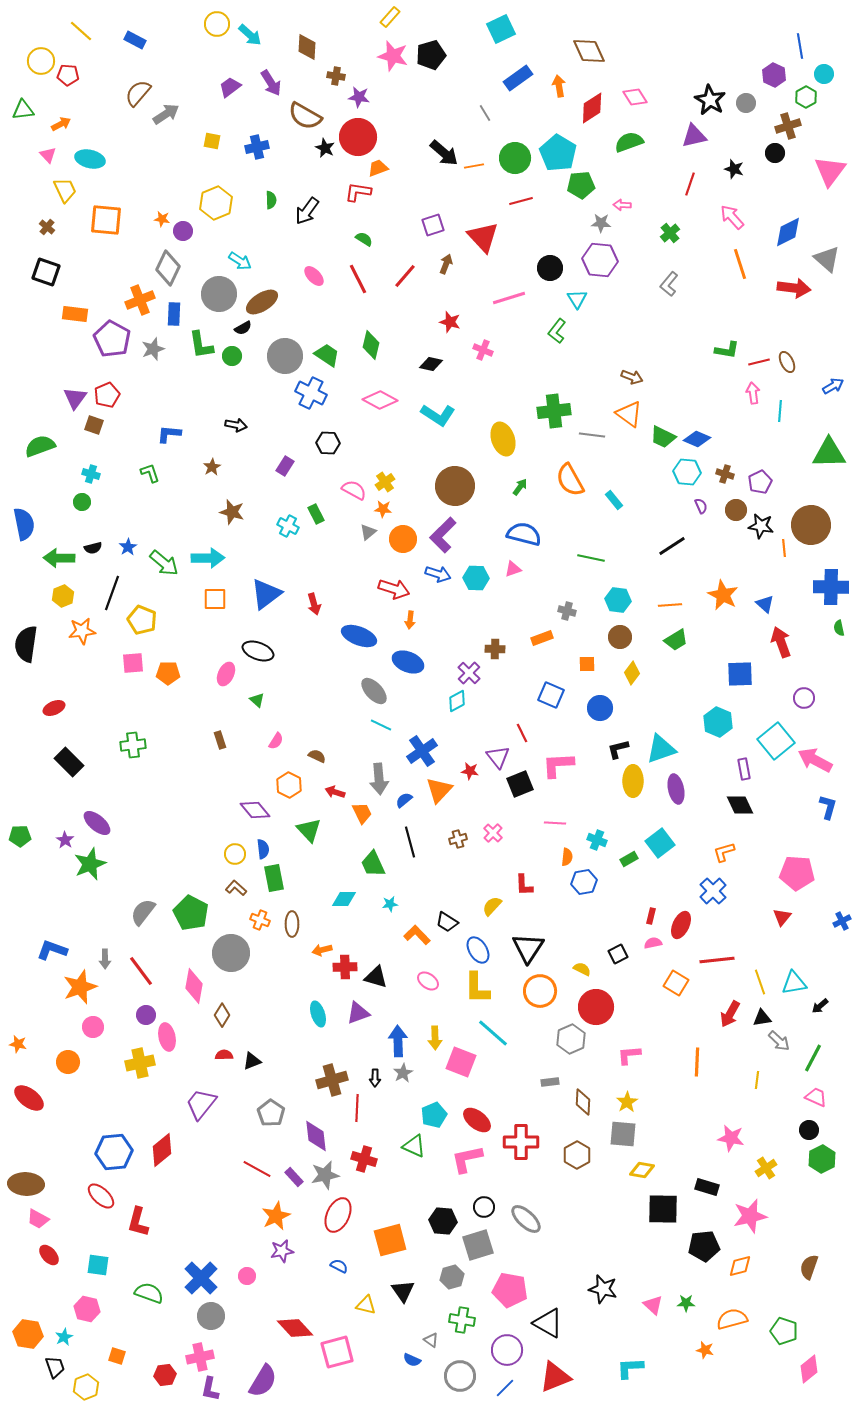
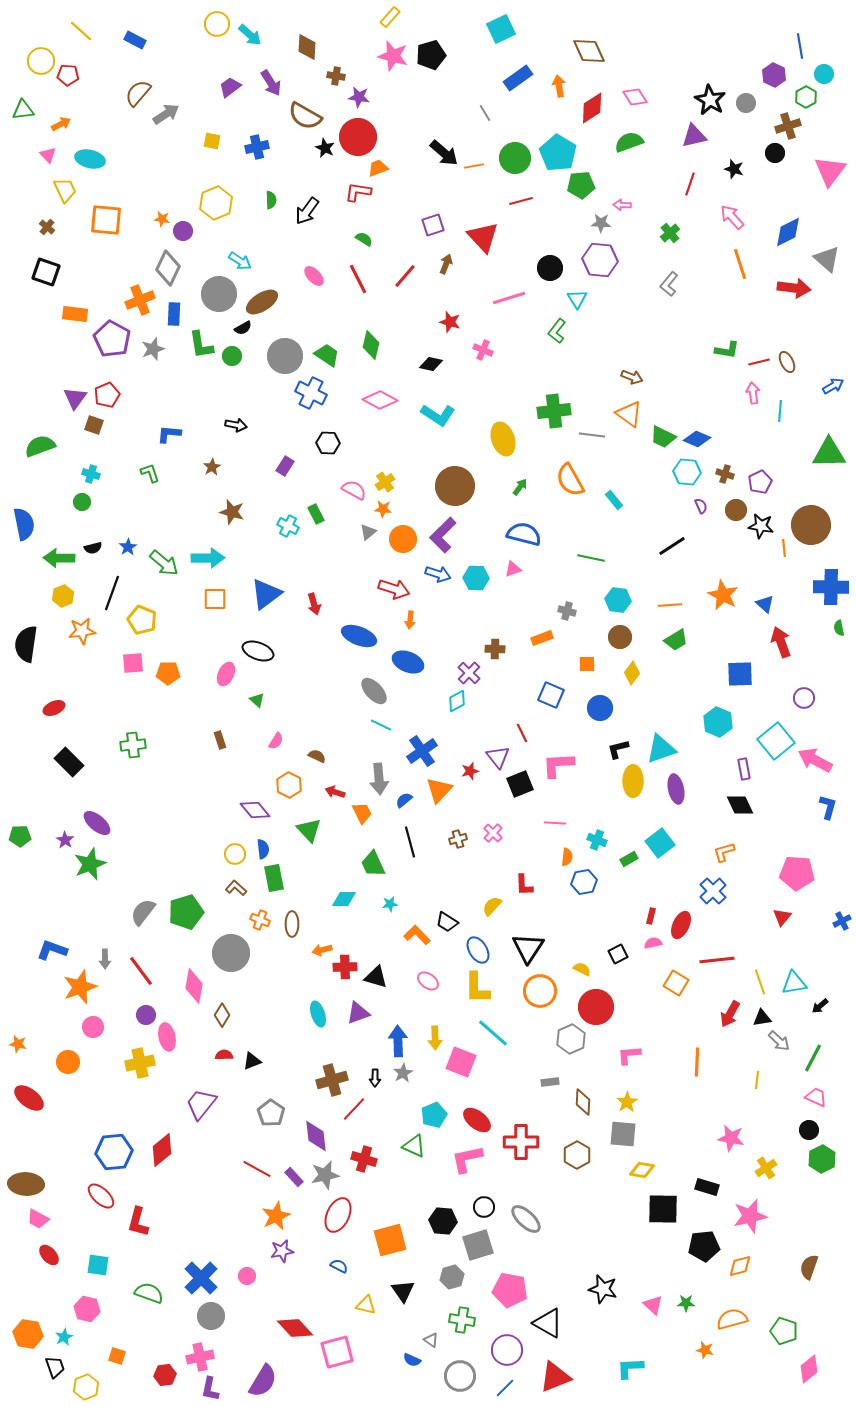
red star at (470, 771): rotated 24 degrees counterclockwise
green pentagon at (191, 913): moved 5 px left, 1 px up; rotated 28 degrees clockwise
red line at (357, 1108): moved 3 px left, 1 px down; rotated 40 degrees clockwise
